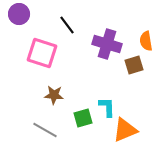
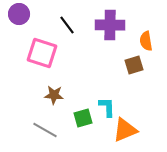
purple cross: moved 3 px right, 19 px up; rotated 16 degrees counterclockwise
